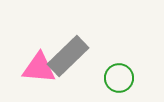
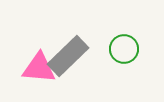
green circle: moved 5 px right, 29 px up
